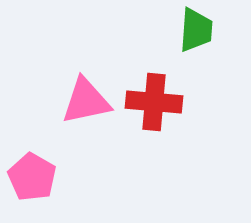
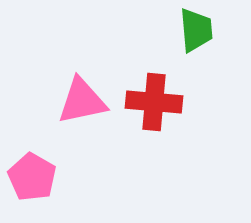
green trapezoid: rotated 9 degrees counterclockwise
pink triangle: moved 4 px left
